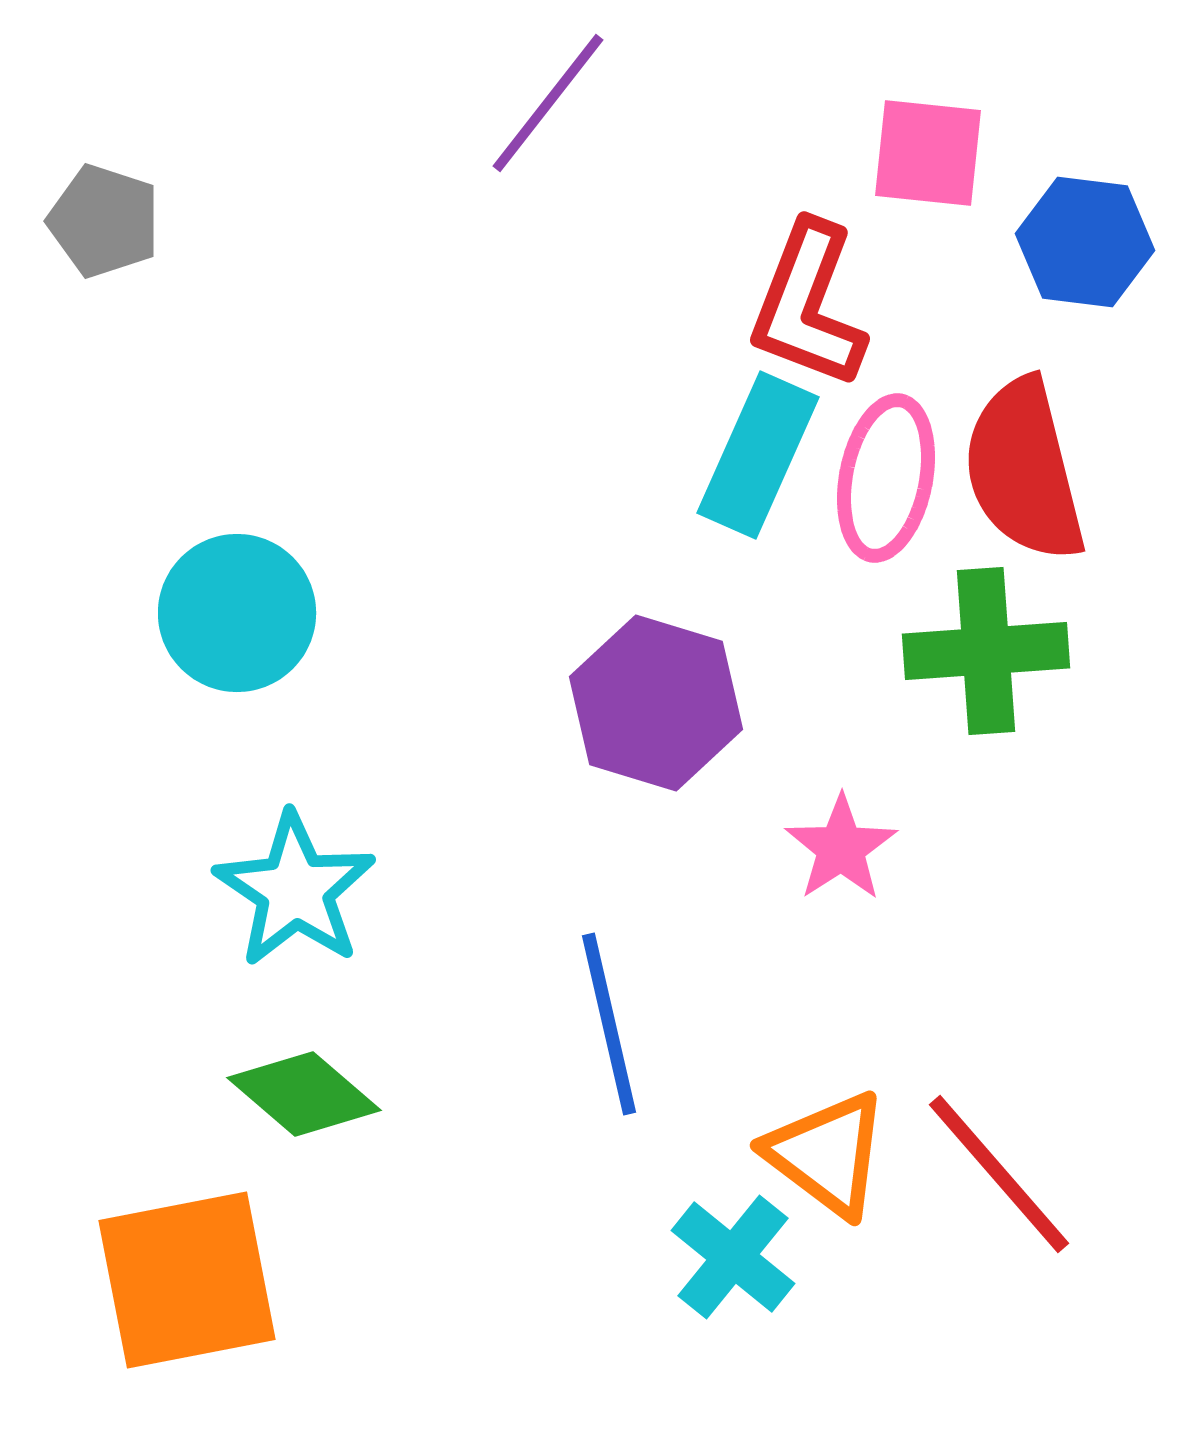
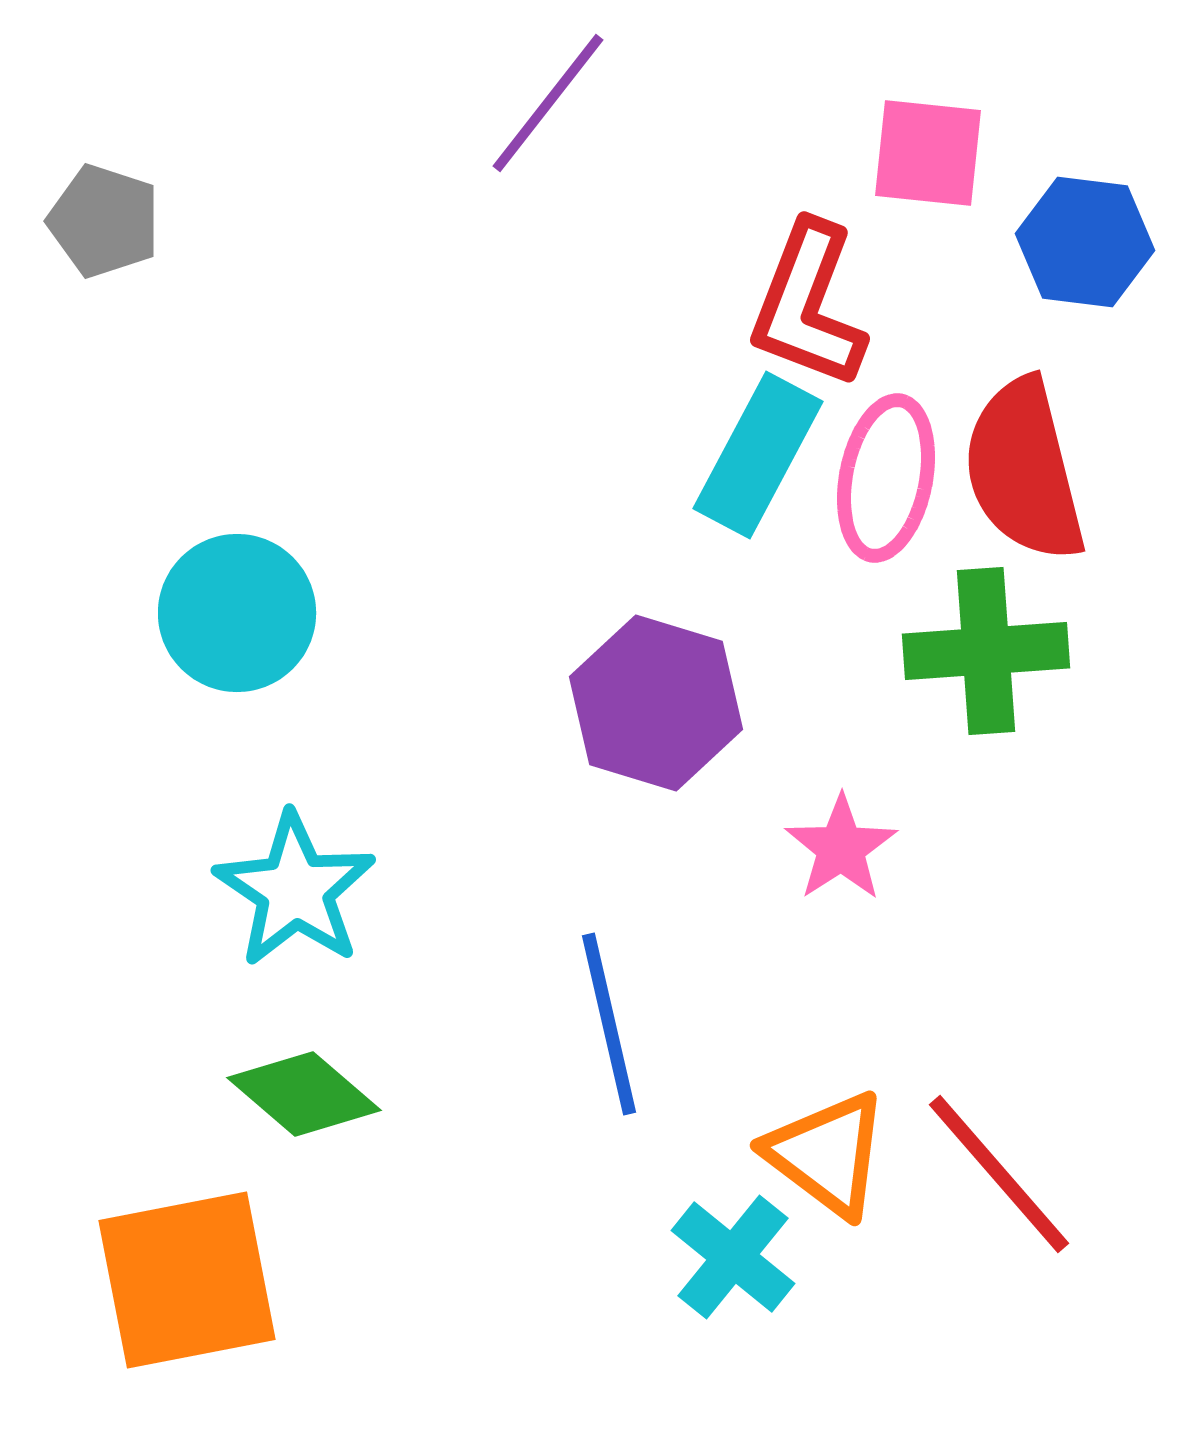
cyan rectangle: rotated 4 degrees clockwise
